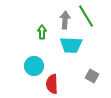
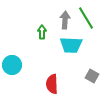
green line: moved 2 px down
cyan circle: moved 22 px left, 1 px up
